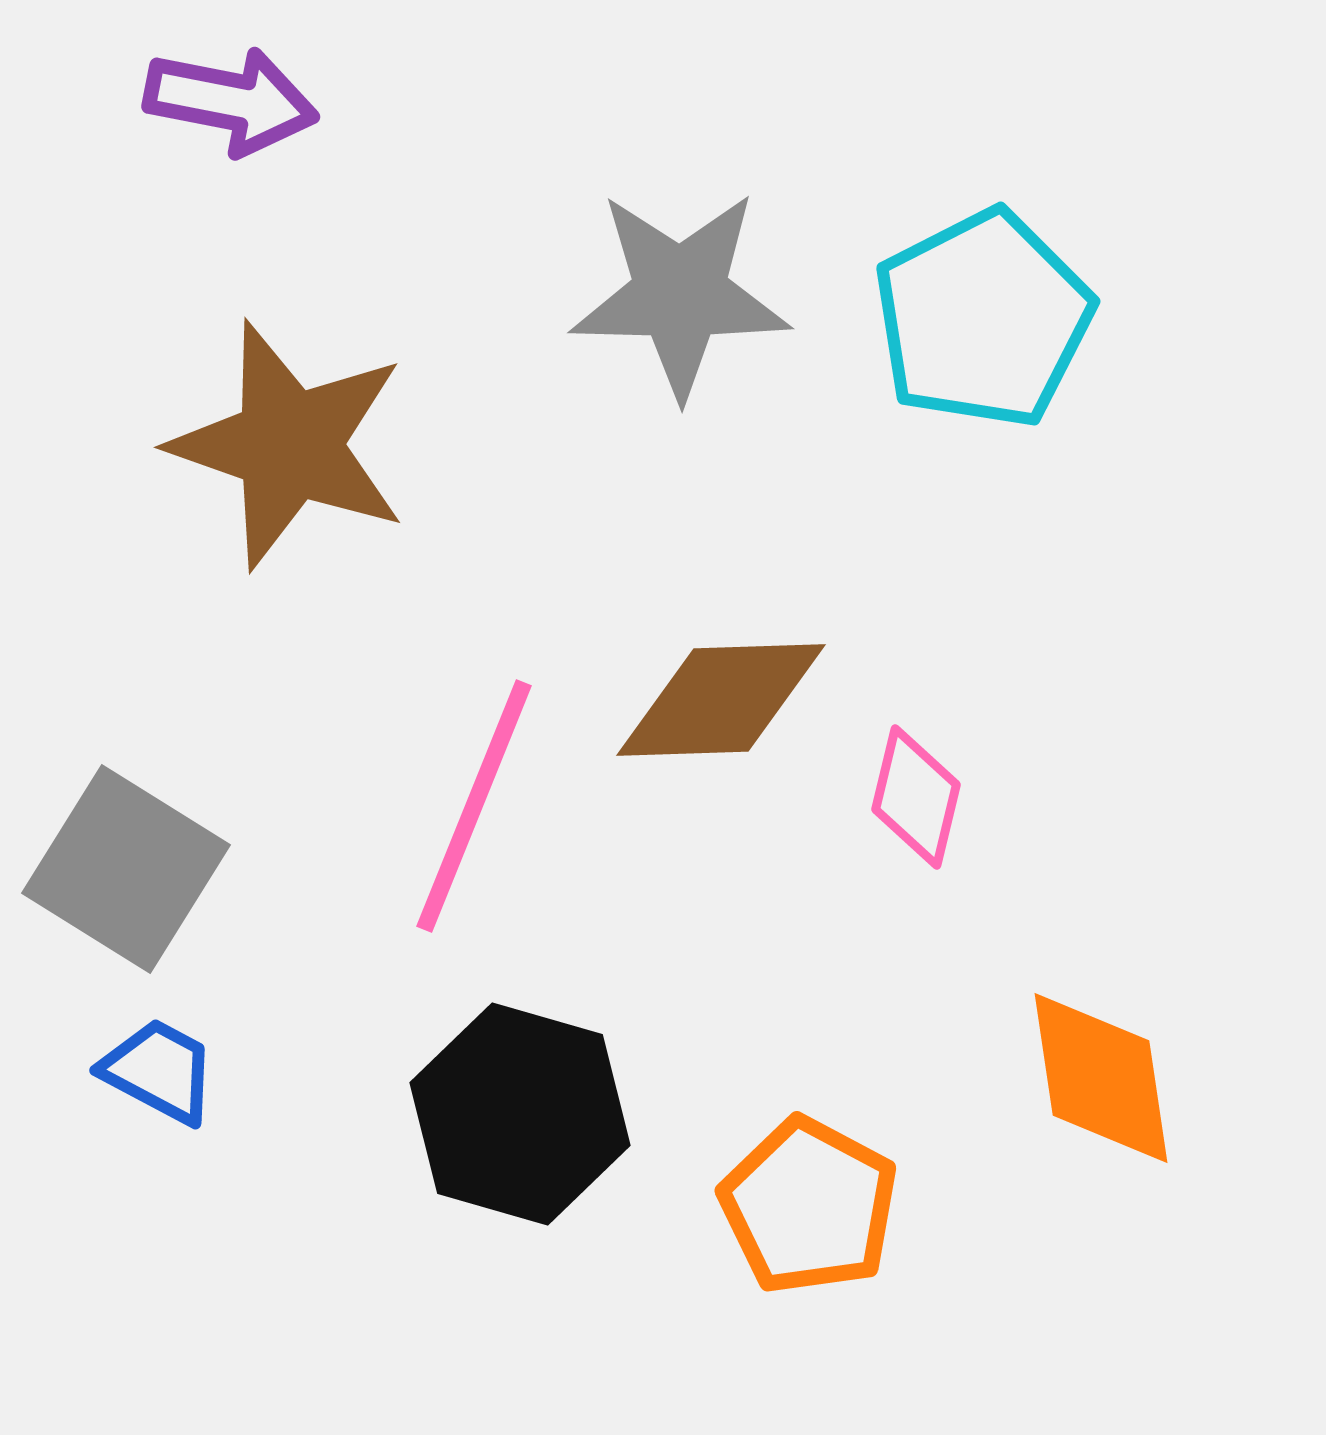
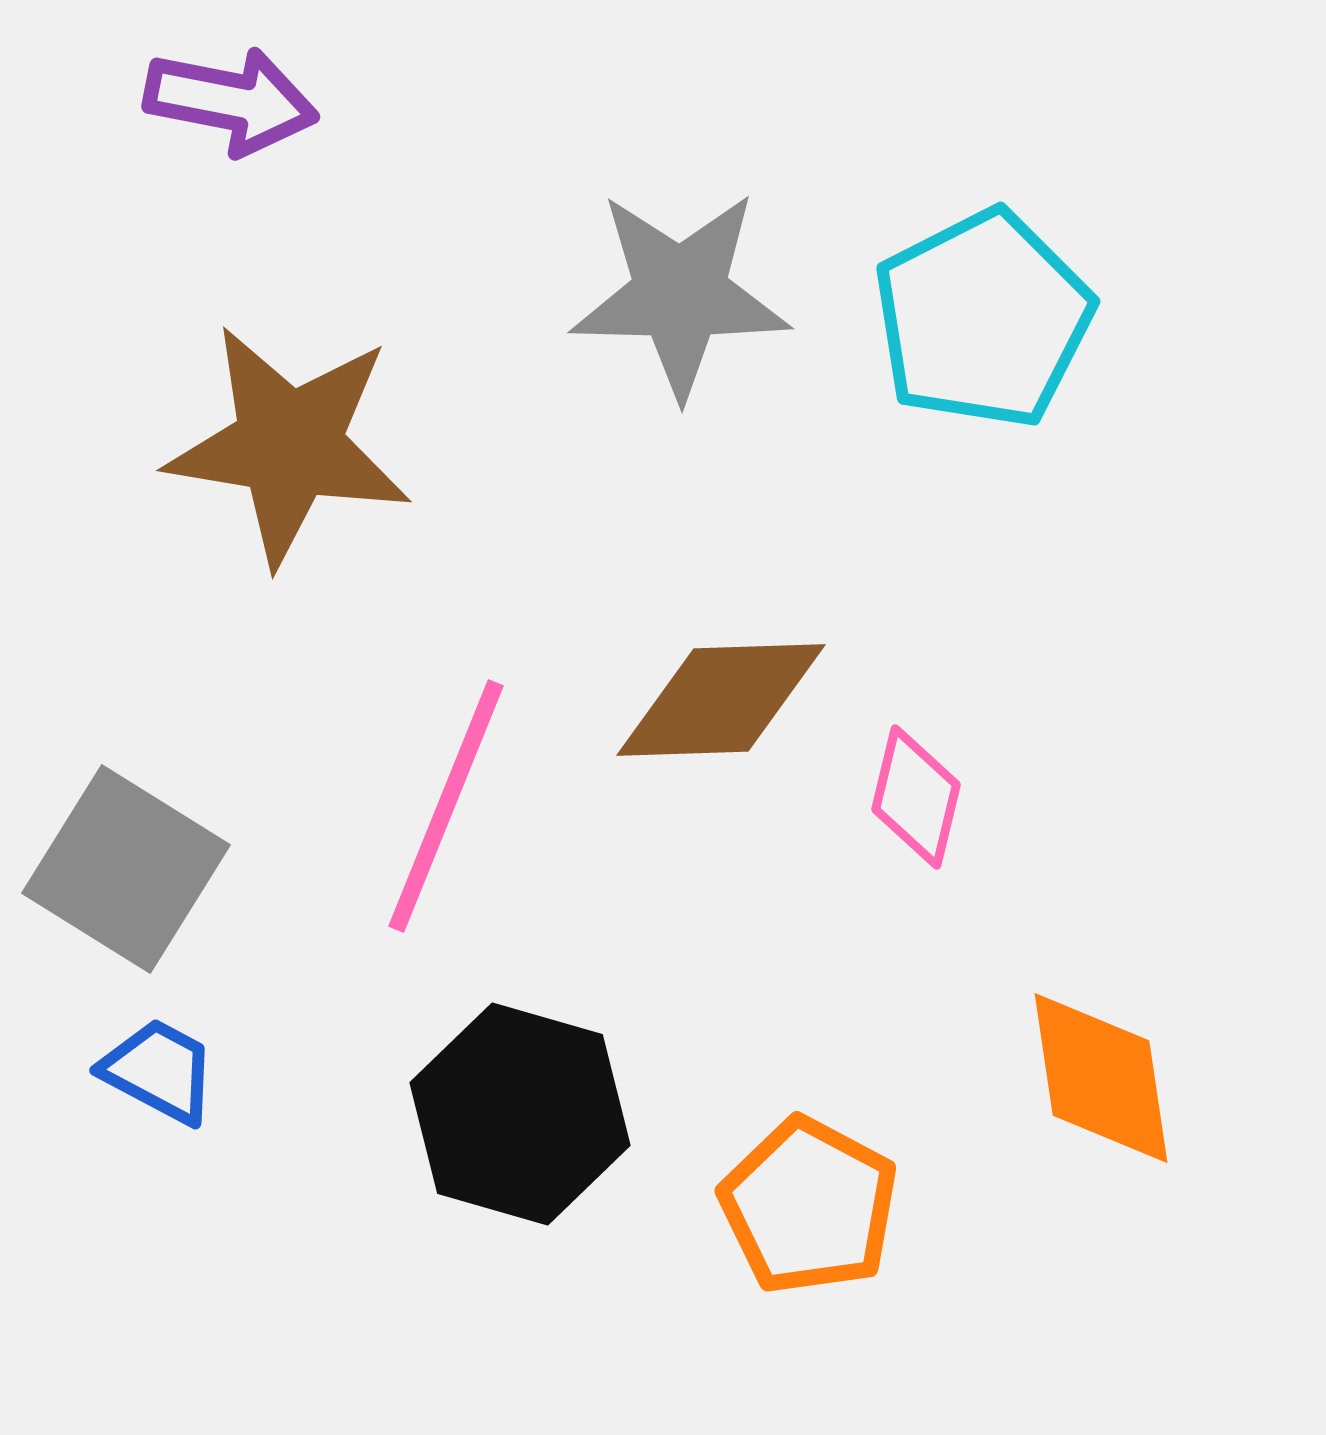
brown star: rotated 10 degrees counterclockwise
pink line: moved 28 px left
